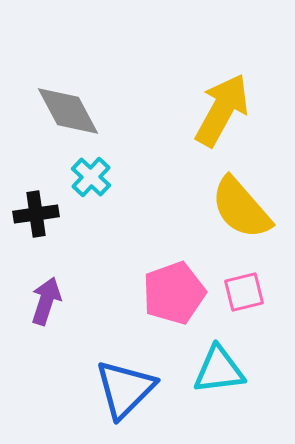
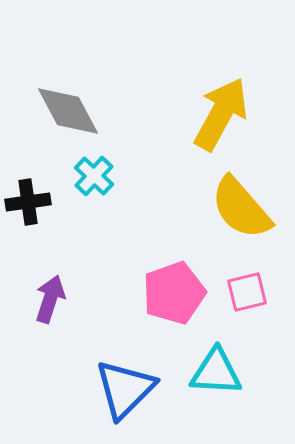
yellow arrow: moved 1 px left, 4 px down
cyan cross: moved 3 px right, 1 px up
black cross: moved 8 px left, 12 px up
pink square: moved 3 px right
purple arrow: moved 4 px right, 2 px up
cyan triangle: moved 3 px left, 2 px down; rotated 10 degrees clockwise
